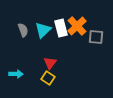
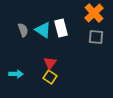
orange cross: moved 17 px right, 13 px up
cyan triangle: rotated 42 degrees counterclockwise
yellow square: moved 2 px right, 1 px up
